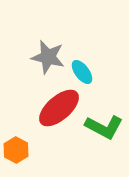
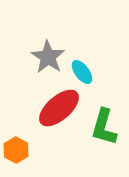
gray star: rotated 20 degrees clockwise
green L-shape: rotated 78 degrees clockwise
